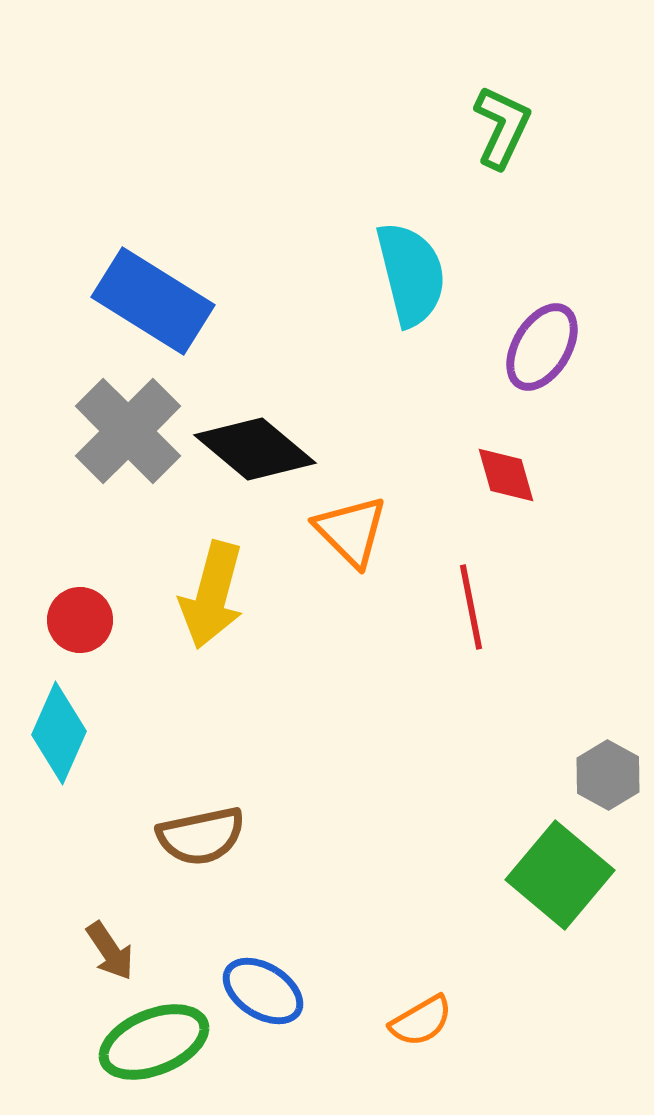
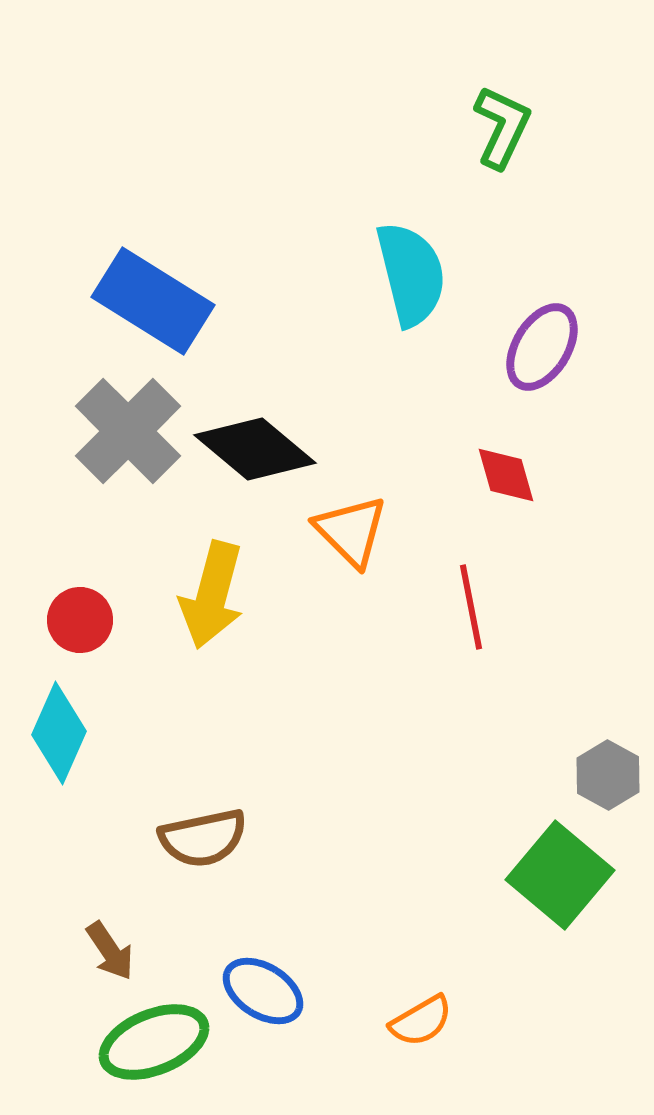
brown semicircle: moved 2 px right, 2 px down
